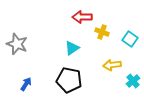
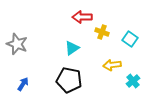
blue arrow: moved 3 px left
